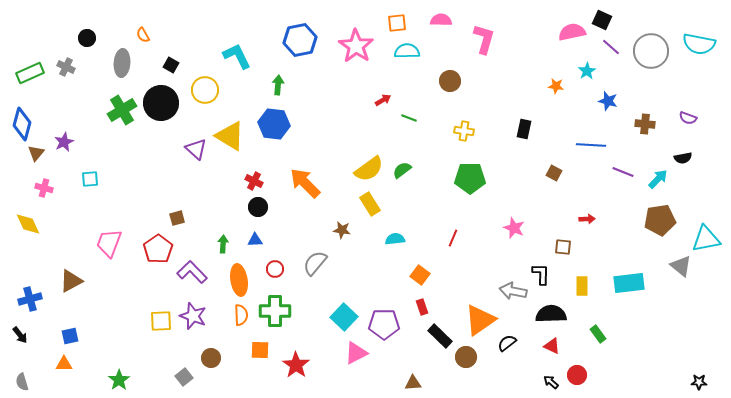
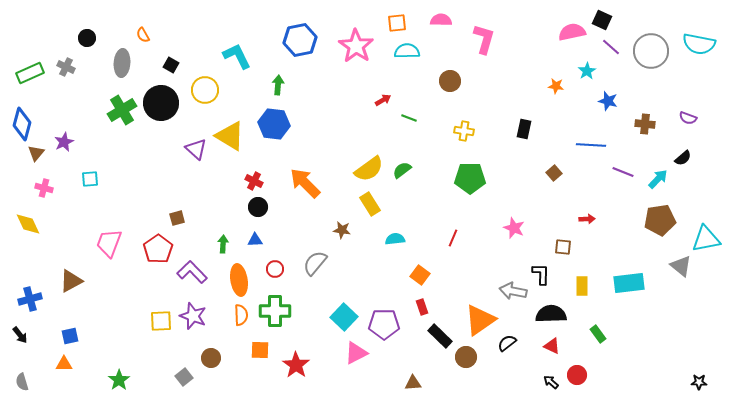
black semicircle at (683, 158): rotated 30 degrees counterclockwise
brown square at (554, 173): rotated 21 degrees clockwise
